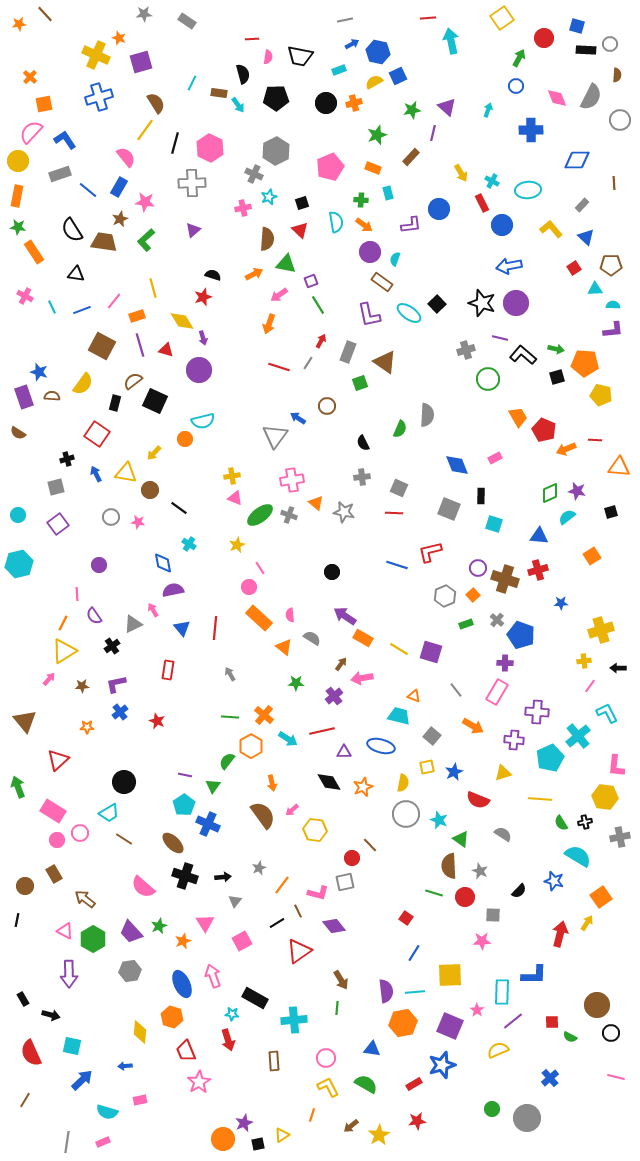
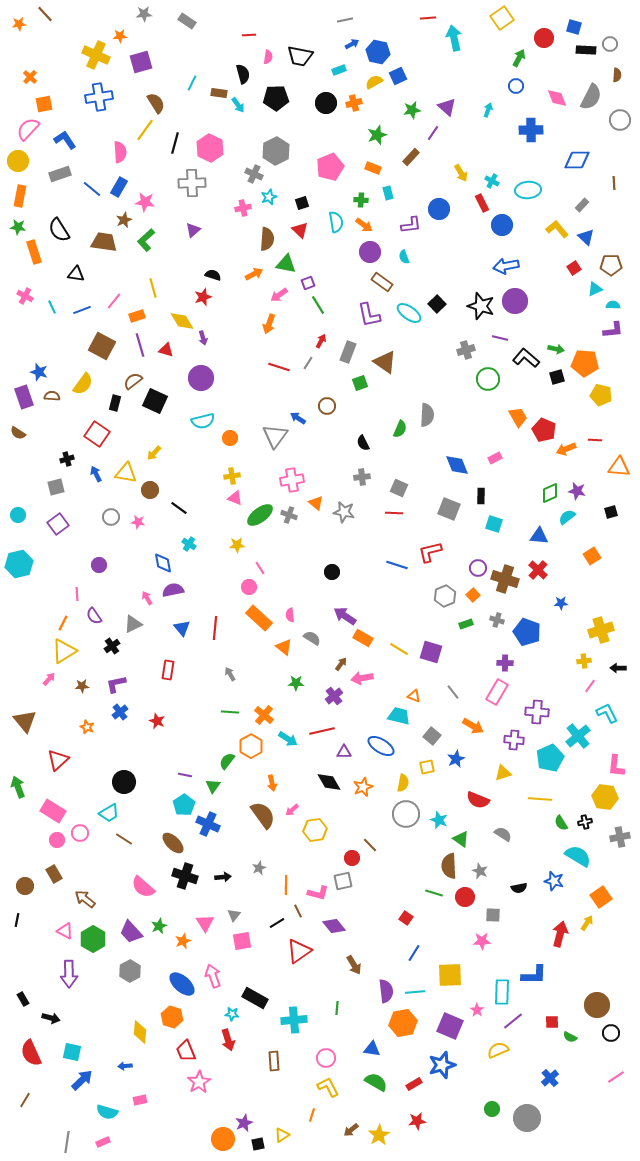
blue square at (577, 26): moved 3 px left, 1 px down
orange star at (119, 38): moved 1 px right, 2 px up; rotated 24 degrees counterclockwise
red line at (252, 39): moved 3 px left, 4 px up
cyan arrow at (451, 41): moved 3 px right, 3 px up
blue cross at (99, 97): rotated 8 degrees clockwise
pink semicircle at (31, 132): moved 3 px left, 3 px up
purple line at (433, 133): rotated 21 degrees clockwise
pink semicircle at (126, 157): moved 6 px left, 5 px up; rotated 35 degrees clockwise
blue line at (88, 190): moved 4 px right, 1 px up
orange rectangle at (17, 196): moved 3 px right
brown star at (120, 219): moved 4 px right, 1 px down
yellow L-shape at (551, 229): moved 6 px right
black semicircle at (72, 230): moved 13 px left
orange rectangle at (34, 252): rotated 15 degrees clockwise
cyan semicircle at (395, 259): moved 9 px right, 2 px up; rotated 40 degrees counterclockwise
blue arrow at (509, 266): moved 3 px left
purple square at (311, 281): moved 3 px left, 2 px down
cyan triangle at (595, 289): rotated 21 degrees counterclockwise
black star at (482, 303): moved 1 px left, 3 px down
purple circle at (516, 303): moved 1 px left, 2 px up
black L-shape at (523, 355): moved 3 px right, 3 px down
purple circle at (199, 370): moved 2 px right, 8 px down
orange circle at (185, 439): moved 45 px right, 1 px up
yellow star at (237, 545): rotated 21 degrees clockwise
red cross at (538, 570): rotated 30 degrees counterclockwise
pink arrow at (153, 610): moved 6 px left, 12 px up
gray cross at (497, 620): rotated 24 degrees counterclockwise
blue pentagon at (521, 635): moved 6 px right, 3 px up
gray line at (456, 690): moved 3 px left, 2 px down
green line at (230, 717): moved 5 px up
orange star at (87, 727): rotated 24 degrees clockwise
blue ellipse at (381, 746): rotated 16 degrees clockwise
blue star at (454, 772): moved 2 px right, 13 px up
yellow hexagon at (315, 830): rotated 15 degrees counterclockwise
gray square at (345, 882): moved 2 px left, 1 px up
orange line at (282, 885): moved 4 px right; rotated 36 degrees counterclockwise
black semicircle at (519, 891): moved 3 px up; rotated 35 degrees clockwise
gray triangle at (235, 901): moved 1 px left, 14 px down
pink square at (242, 941): rotated 18 degrees clockwise
gray hexagon at (130, 971): rotated 20 degrees counterclockwise
brown arrow at (341, 980): moved 13 px right, 15 px up
blue ellipse at (182, 984): rotated 24 degrees counterclockwise
black arrow at (51, 1015): moved 3 px down
cyan square at (72, 1046): moved 6 px down
pink line at (616, 1077): rotated 48 degrees counterclockwise
green semicircle at (366, 1084): moved 10 px right, 2 px up
brown arrow at (351, 1126): moved 4 px down
